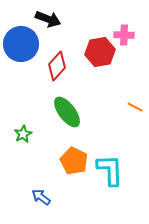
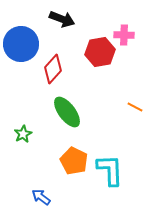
black arrow: moved 14 px right
red diamond: moved 4 px left, 3 px down
